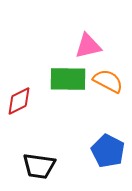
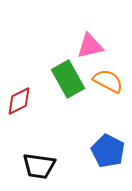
pink triangle: moved 2 px right
green rectangle: rotated 60 degrees clockwise
